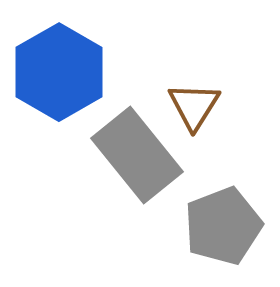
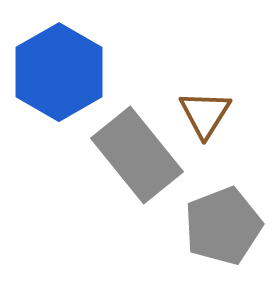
brown triangle: moved 11 px right, 8 px down
